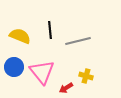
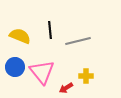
blue circle: moved 1 px right
yellow cross: rotated 16 degrees counterclockwise
